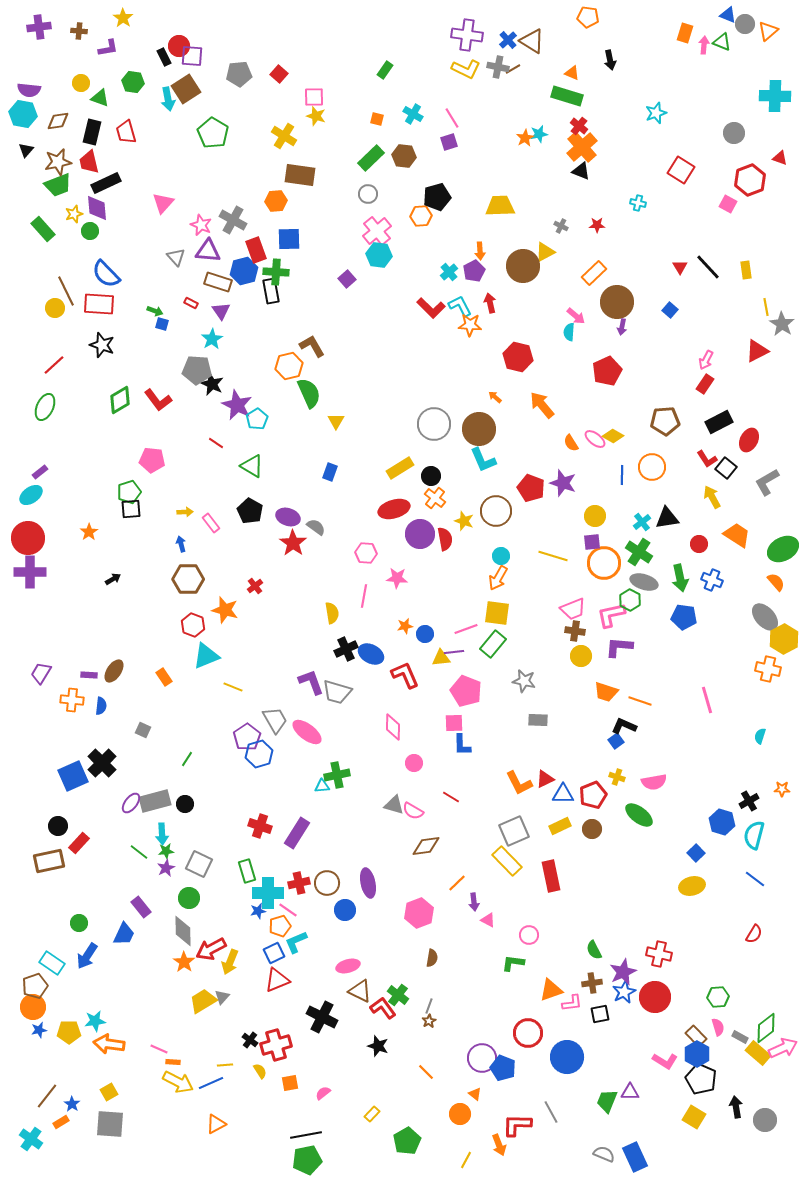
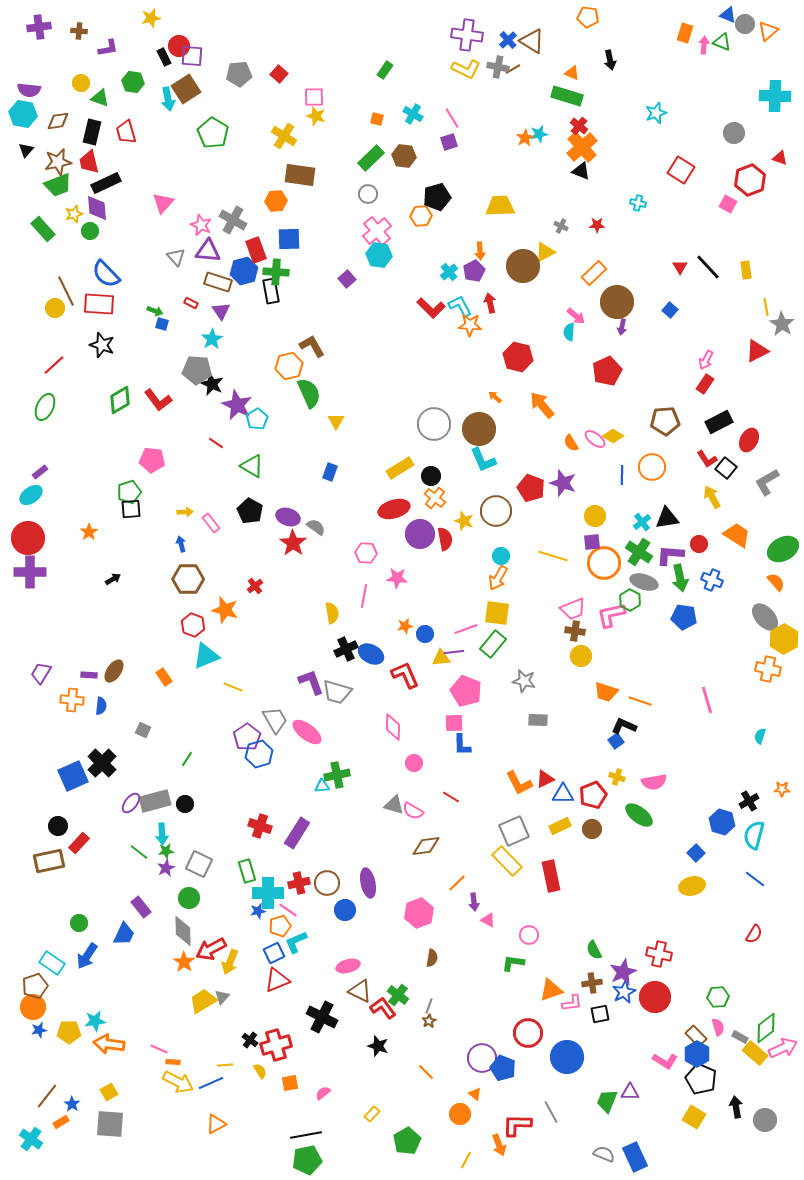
yellow star at (123, 18): moved 28 px right; rotated 24 degrees clockwise
purple L-shape at (619, 647): moved 51 px right, 92 px up
yellow rectangle at (758, 1053): moved 3 px left
